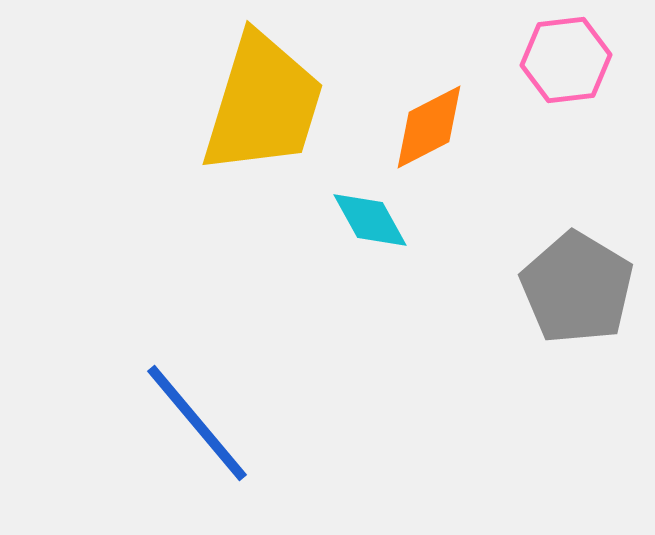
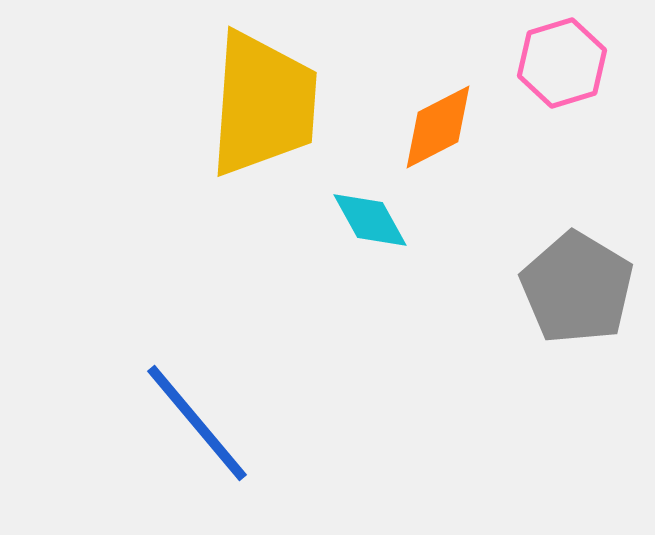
pink hexagon: moved 4 px left, 3 px down; rotated 10 degrees counterclockwise
yellow trapezoid: rotated 13 degrees counterclockwise
orange diamond: moved 9 px right
